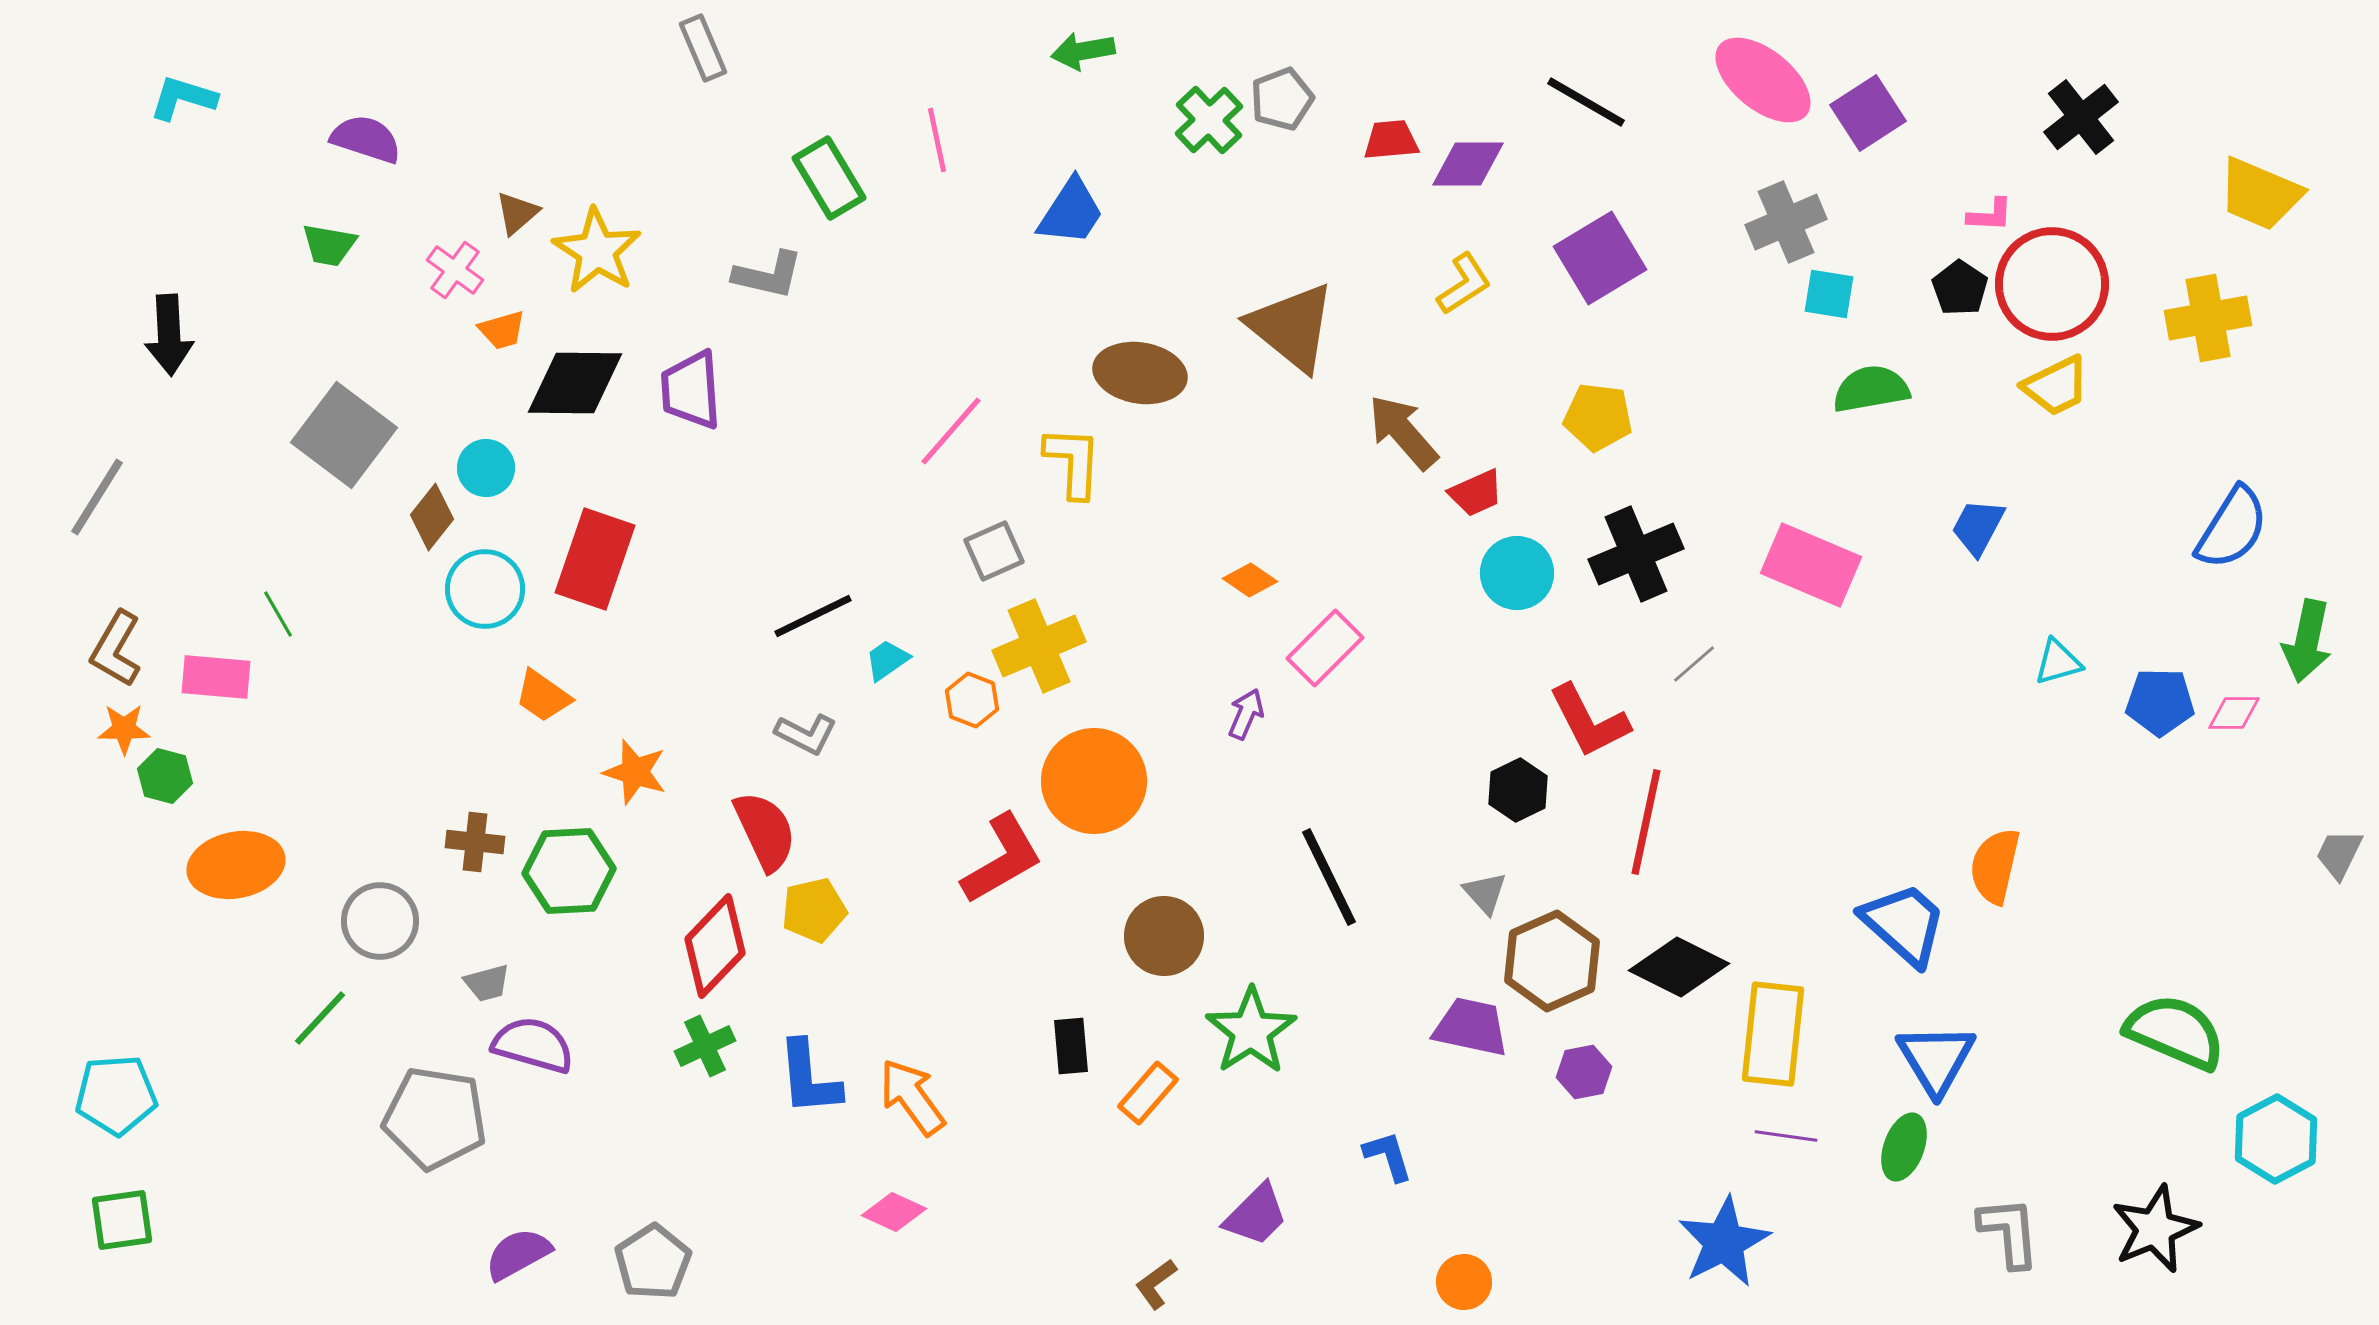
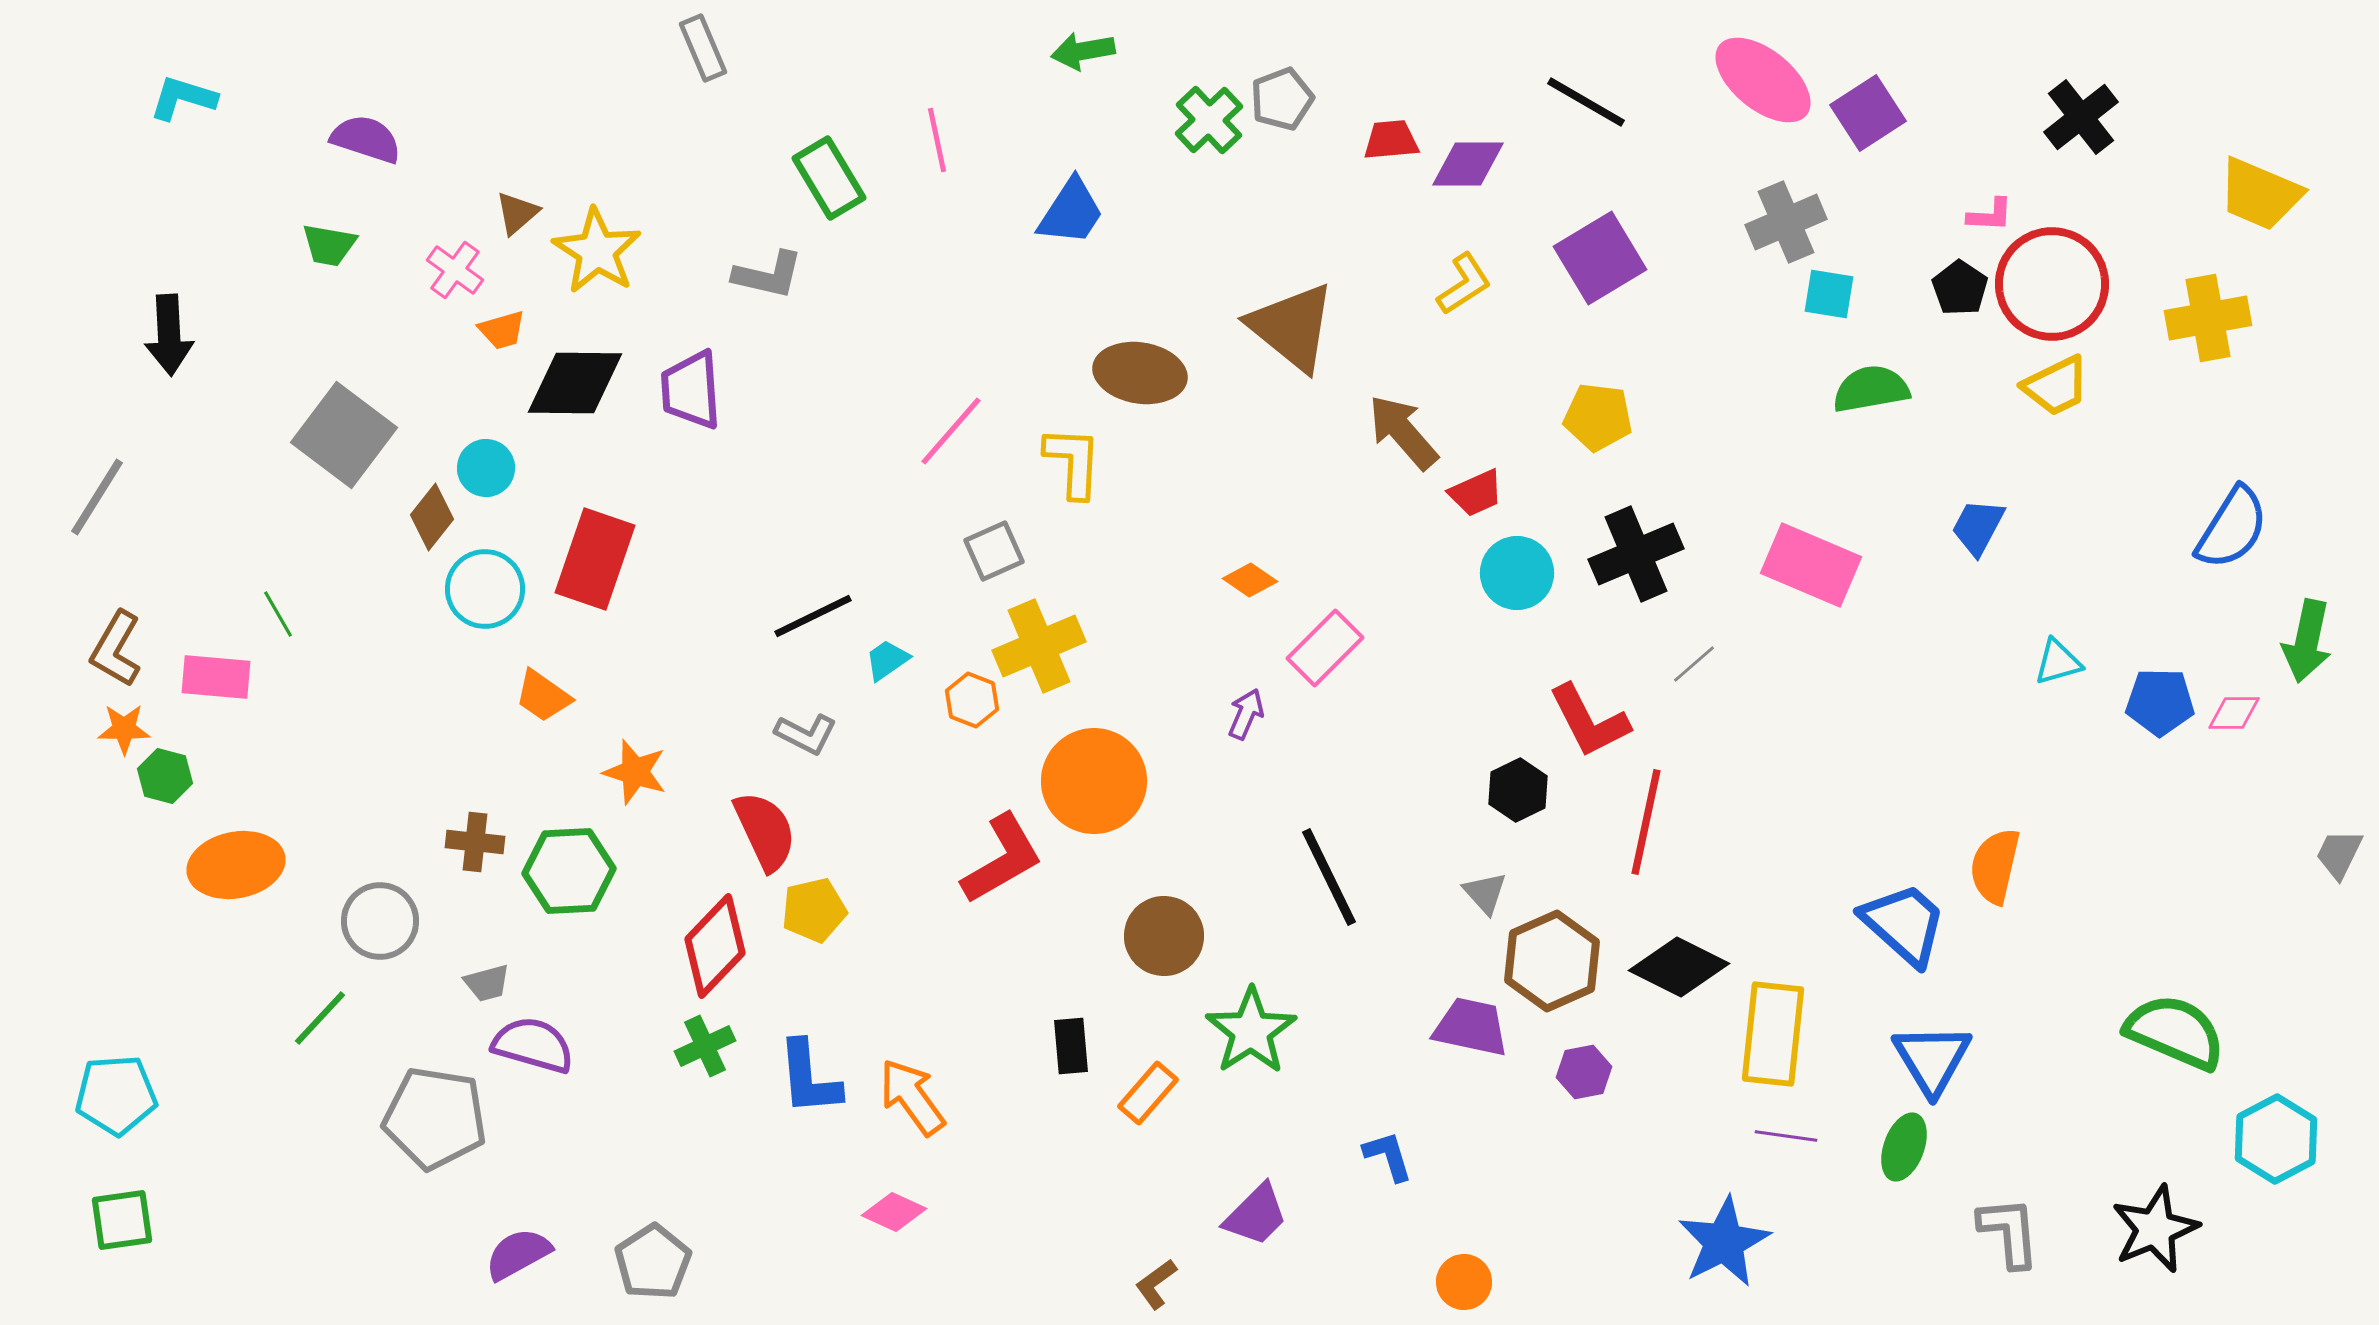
blue triangle at (1936, 1059): moved 4 px left
